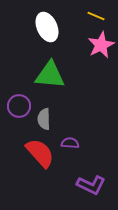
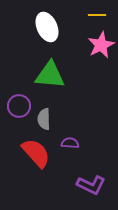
yellow line: moved 1 px right, 1 px up; rotated 24 degrees counterclockwise
red semicircle: moved 4 px left
